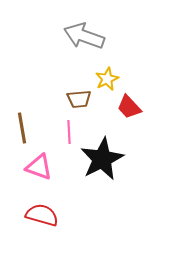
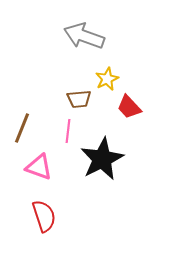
brown line: rotated 32 degrees clockwise
pink line: moved 1 px left, 1 px up; rotated 10 degrees clockwise
red semicircle: moved 2 px right, 1 px down; rotated 56 degrees clockwise
